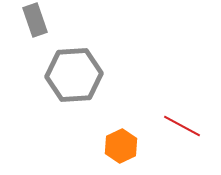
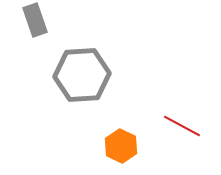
gray hexagon: moved 8 px right
orange hexagon: rotated 8 degrees counterclockwise
